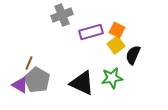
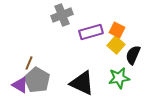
yellow square: rotated 12 degrees counterclockwise
green star: moved 7 px right
